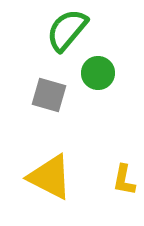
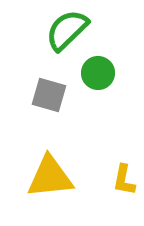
green semicircle: rotated 6 degrees clockwise
yellow triangle: rotated 33 degrees counterclockwise
